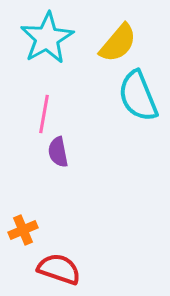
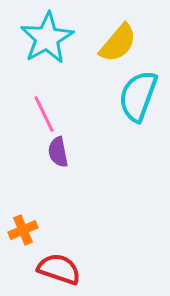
cyan semicircle: rotated 42 degrees clockwise
pink line: rotated 36 degrees counterclockwise
